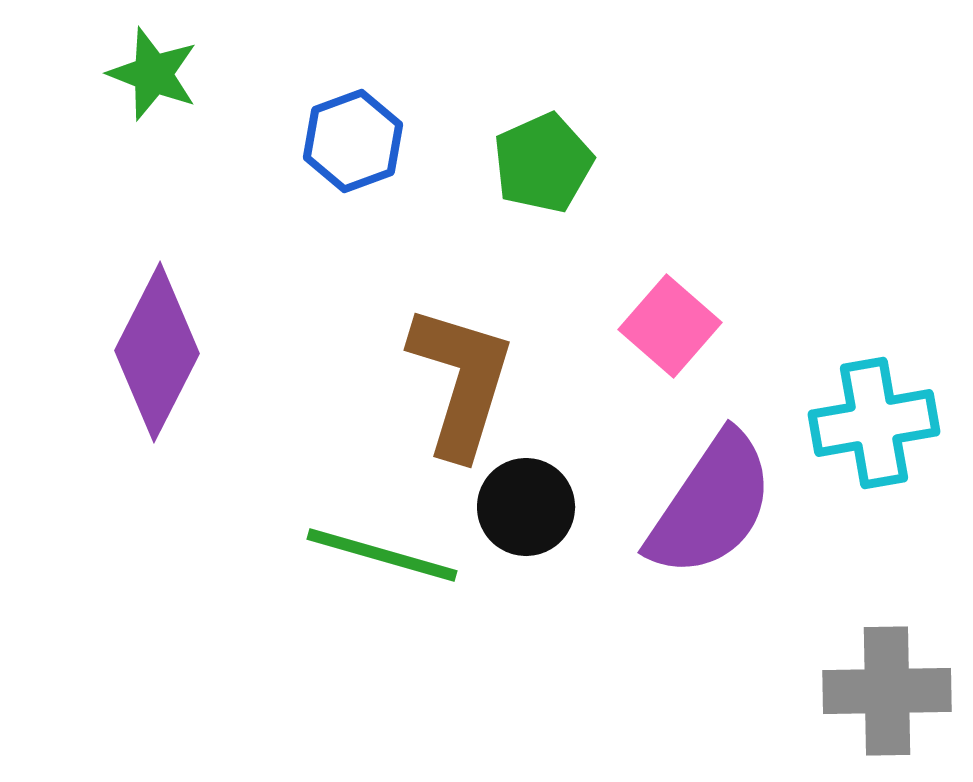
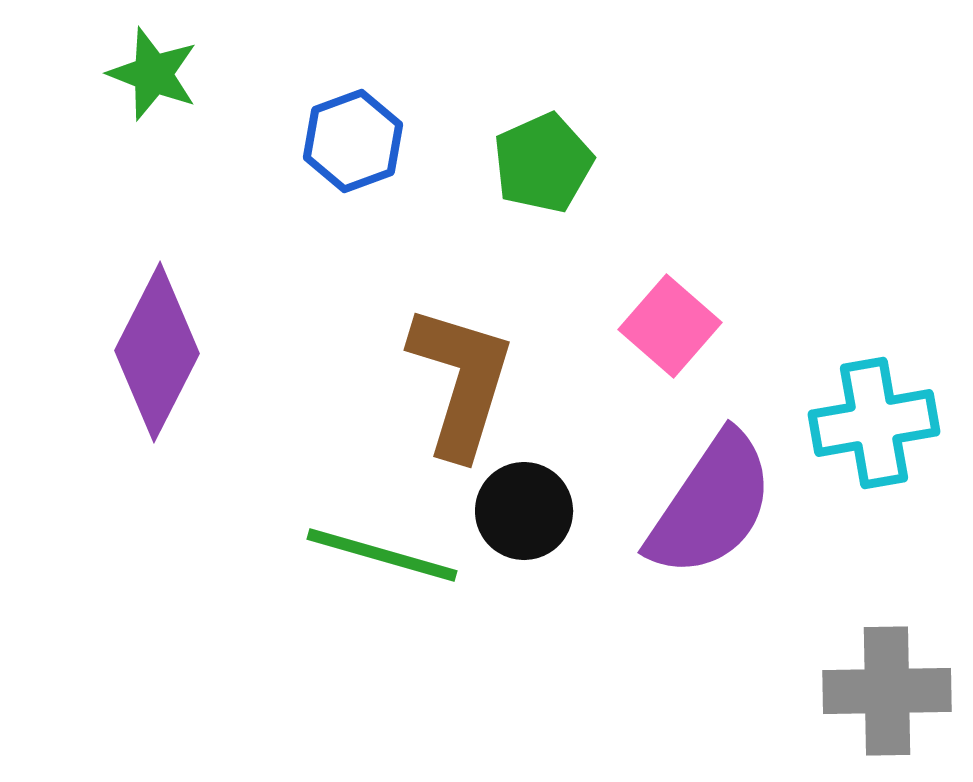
black circle: moved 2 px left, 4 px down
